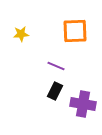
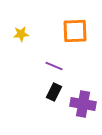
purple line: moved 2 px left
black rectangle: moved 1 px left, 1 px down
